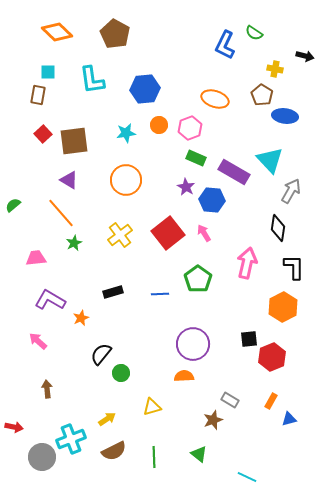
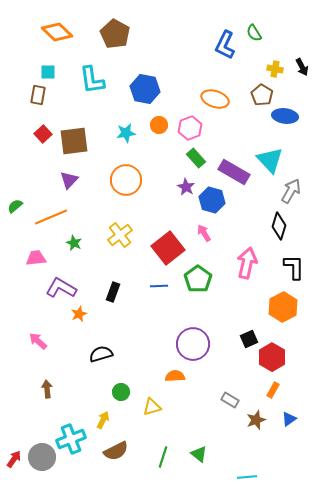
green semicircle at (254, 33): rotated 24 degrees clockwise
black arrow at (305, 56): moved 3 px left, 11 px down; rotated 48 degrees clockwise
blue hexagon at (145, 89): rotated 16 degrees clockwise
green rectangle at (196, 158): rotated 24 degrees clockwise
purple triangle at (69, 180): rotated 42 degrees clockwise
blue hexagon at (212, 200): rotated 10 degrees clockwise
green semicircle at (13, 205): moved 2 px right, 1 px down
orange line at (61, 213): moved 10 px left, 4 px down; rotated 72 degrees counterclockwise
black diamond at (278, 228): moved 1 px right, 2 px up; rotated 8 degrees clockwise
red square at (168, 233): moved 15 px down
green star at (74, 243): rotated 21 degrees counterclockwise
black rectangle at (113, 292): rotated 54 degrees counterclockwise
blue line at (160, 294): moved 1 px left, 8 px up
purple L-shape at (50, 300): moved 11 px right, 12 px up
orange star at (81, 318): moved 2 px left, 4 px up
black square at (249, 339): rotated 18 degrees counterclockwise
black semicircle at (101, 354): rotated 35 degrees clockwise
red hexagon at (272, 357): rotated 8 degrees counterclockwise
green circle at (121, 373): moved 19 px down
orange semicircle at (184, 376): moved 9 px left
orange rectangle at (271, 401): moved 2 px right, 11 px up
yellow arrow at (107, 419): moved 4 px left, 1 px down; rotated 30 degrees counterclockwise
blue triangle at (289, 419): rotated 21 degrees counterclockwise
brown star at (213, 420): moved 43 px right
red arrow at (14, 427): moved 32 px down; rotated 66 degrees counterclockwise
brown semicircle at (114, 451): moved 2 px right
green line at (154, 457): moved 9 px right; rotated 20 degrees clockwise
cyan line at (247, 477): rotated 30 degrees counterclockwise
